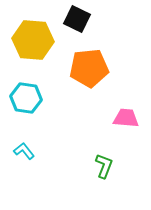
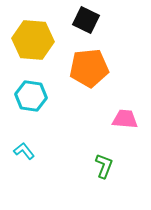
black square: moved 9 px right, 1 px down
cyan hexagon: moved 5 px right, 2 px up
pink trapezoid: moved 1 px left, 1 px down
